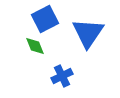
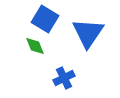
blue square: rotated 32 degrees counterclockwise
blue cross: moved 2 px right, 2 px down
